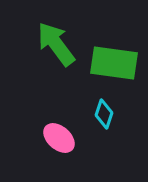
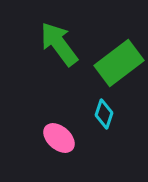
green arrow: moved 3 px right
green rectangle: moved 5 px right; rotated 45 degrees counterclockwise
